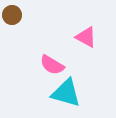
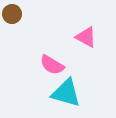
brown circle: moved 1 px up
